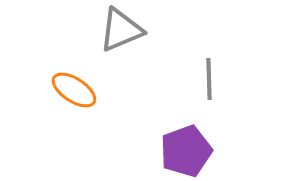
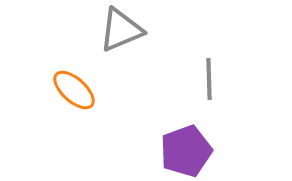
orange ellipse: rotated 9 degrees clockwise
